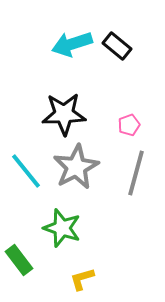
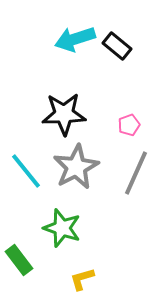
cyan arrow: moved 3 px right, 5 px up
gray line: rotated 9 degrees clockwise
